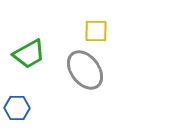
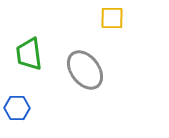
yellow square: moved 16 px right, 13 px up
green trapezoid: rotated 112 degrees clockwise
